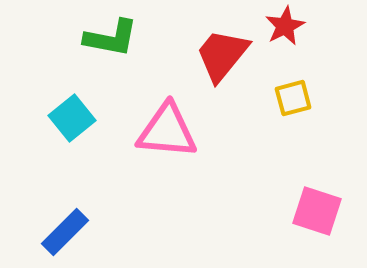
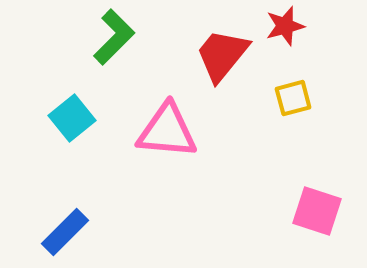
red star: rotated 12 degrees clockwise
green L-shape: moved 3 px right, 1 px up; rotated 56 degrees counterclockwise
